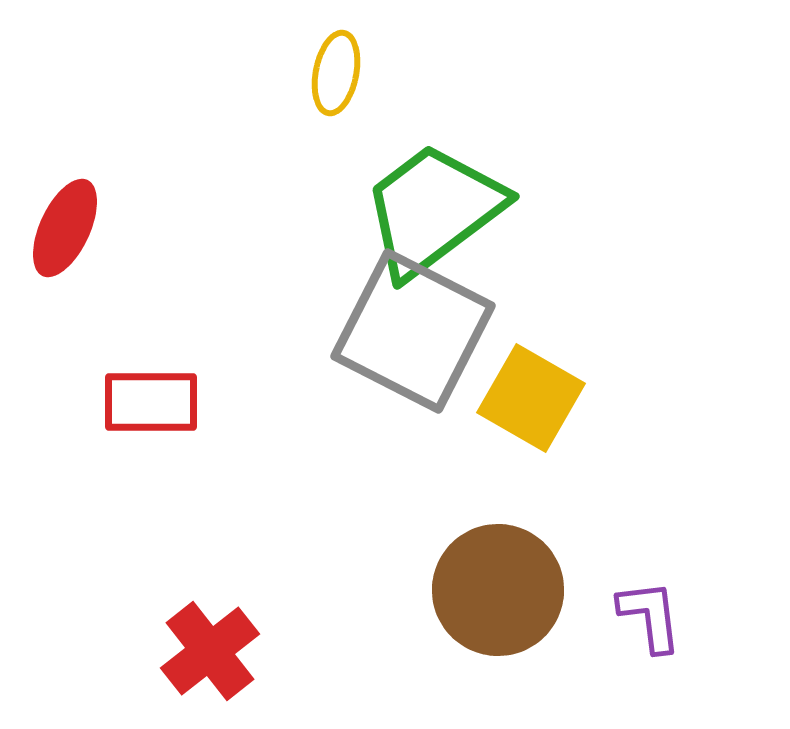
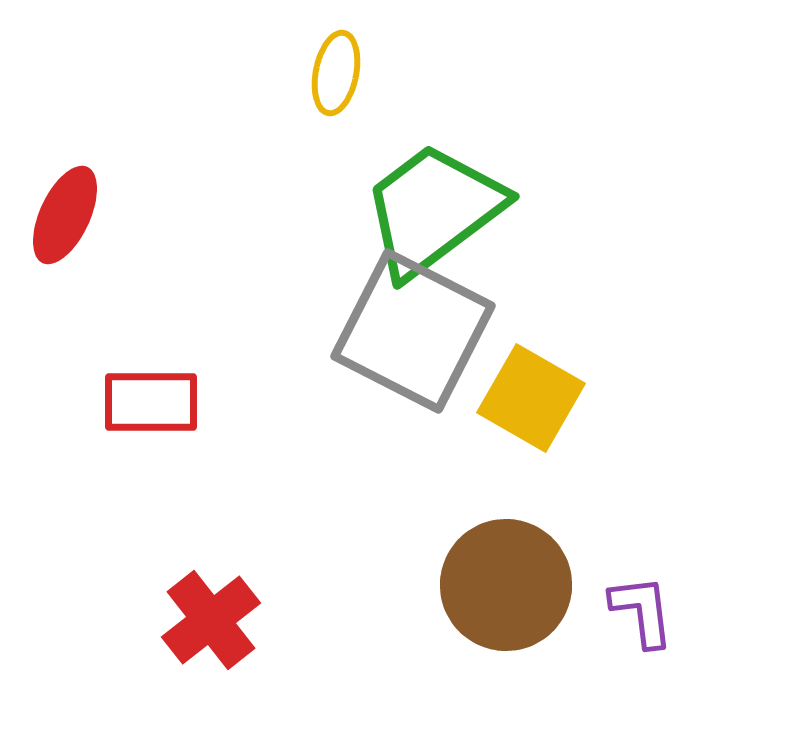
red ellipse: moved 13 px up
brown circle: moved 8 px right, 5 px up
purple L-shape: moved 8 px left, 5 px up
red cross: moved 1 px right, 31 px up
